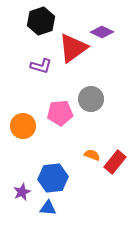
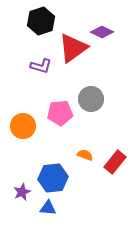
orange semicircle: moved 7 px left
